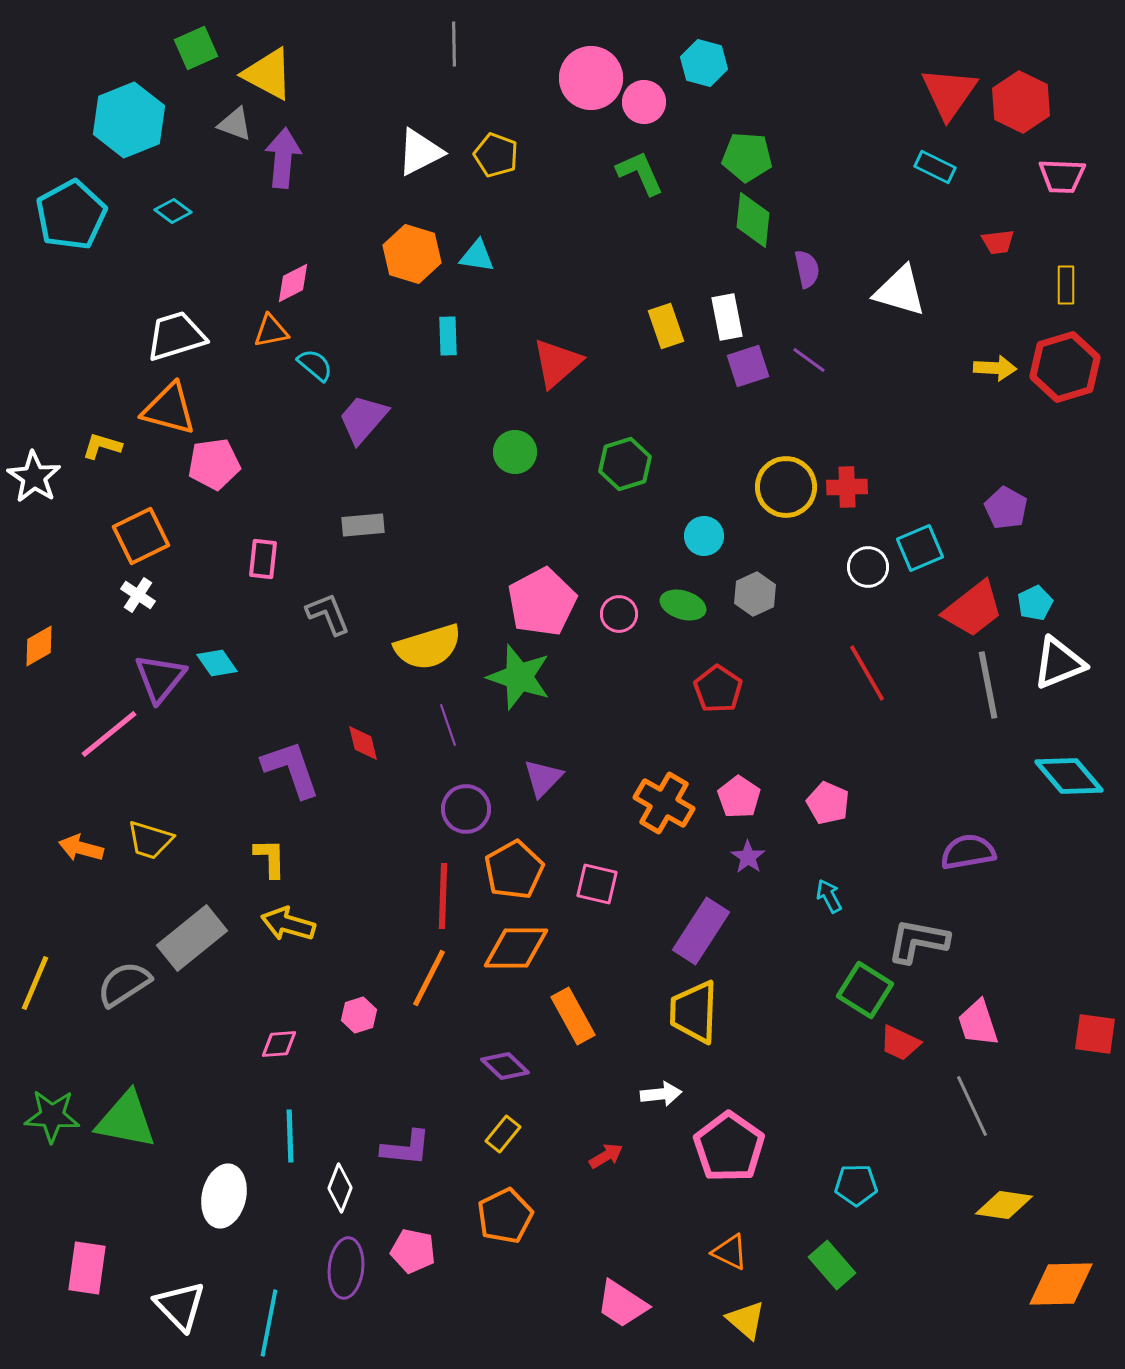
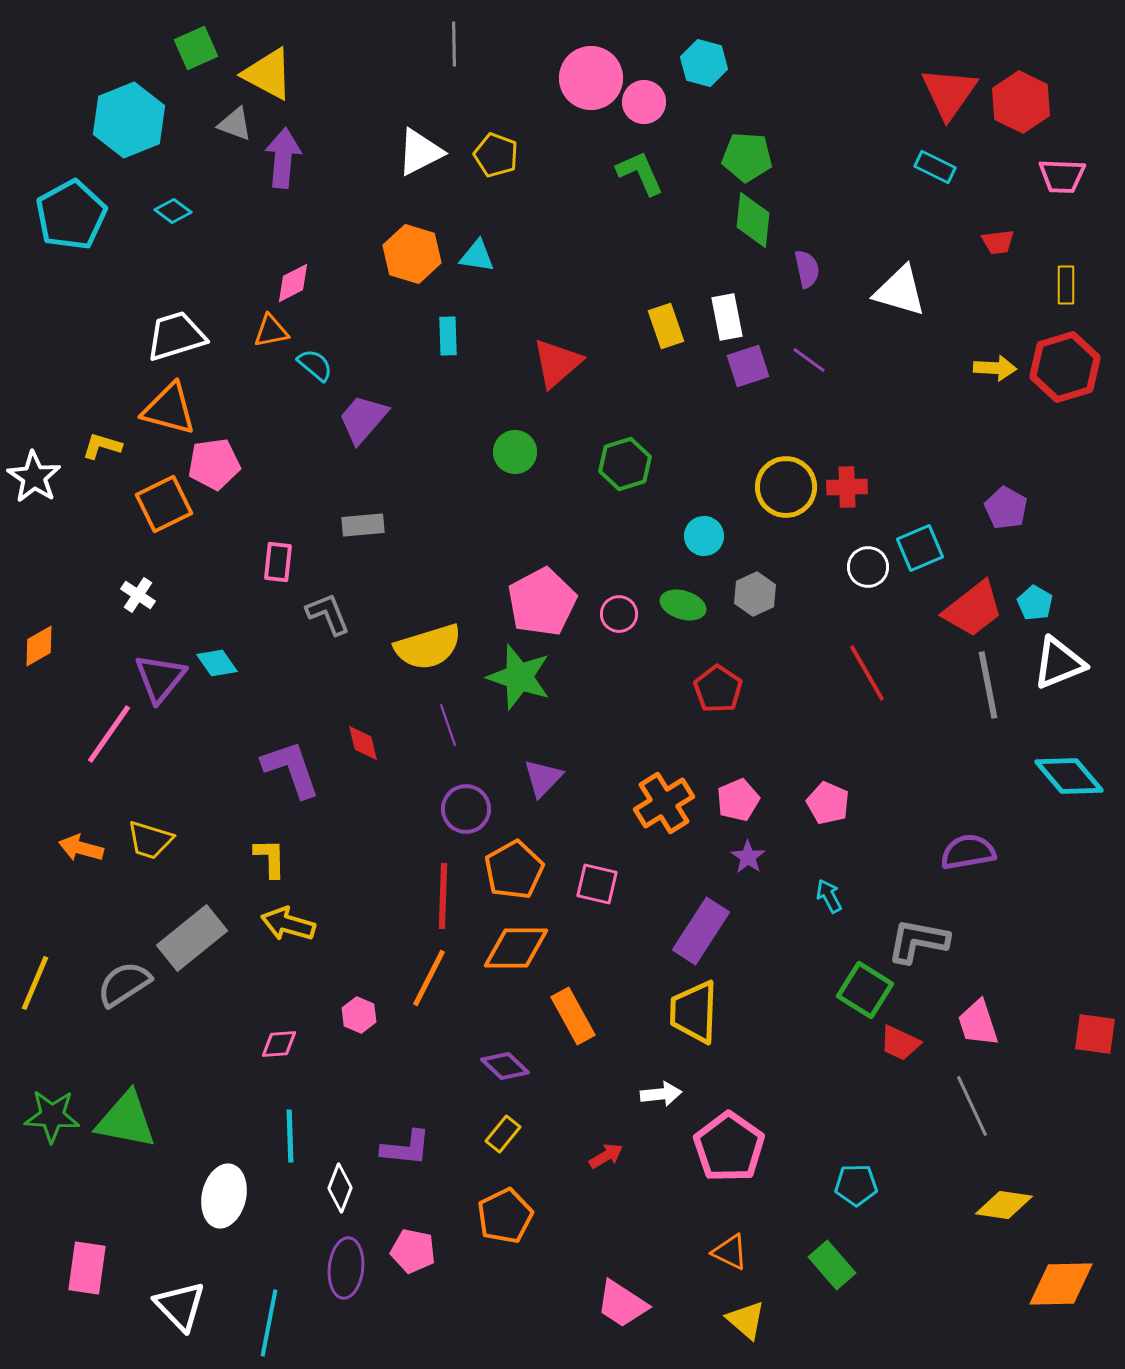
orange square at (141, 536): moved 23 px right, 32 px up
pink rectangle at (263, 559): moved 15 px right, 3 px down
cyan pentagon at (1035, 603): rotated 16 degrees counterclockwise
pink line at (109, 734): rotated 16 degrees counterclockwise
pink pentagon at (739, 797): moved 1 px left, 3 px down; rotated 15 degrees clockwise
orange cross at (664, 803): rotated 28 degrees clockwise
pink hexagon at (359, 1015): rotated 20 degrees counterclockwise
